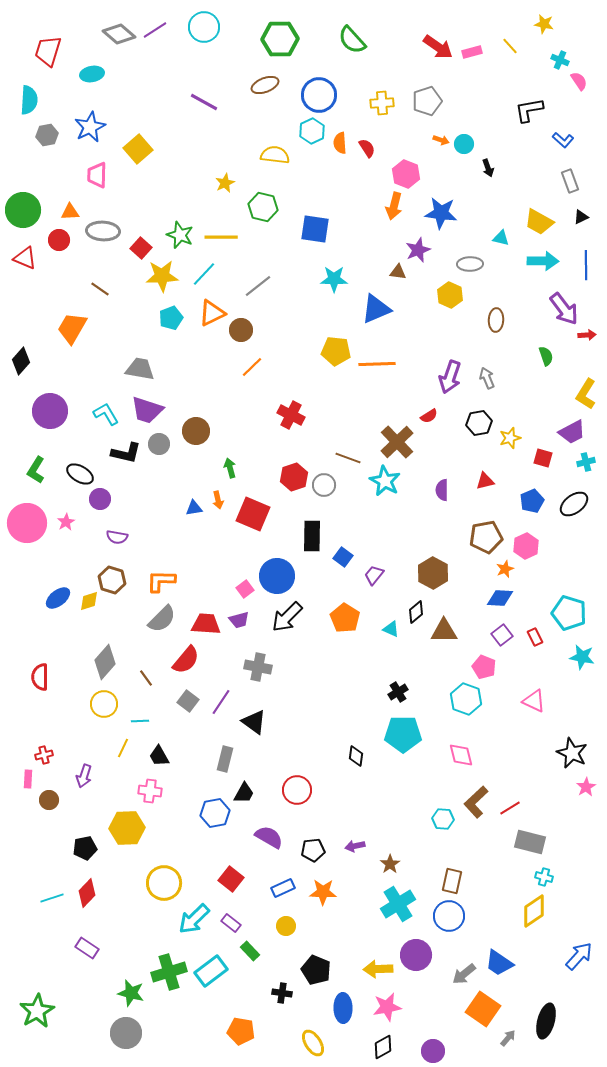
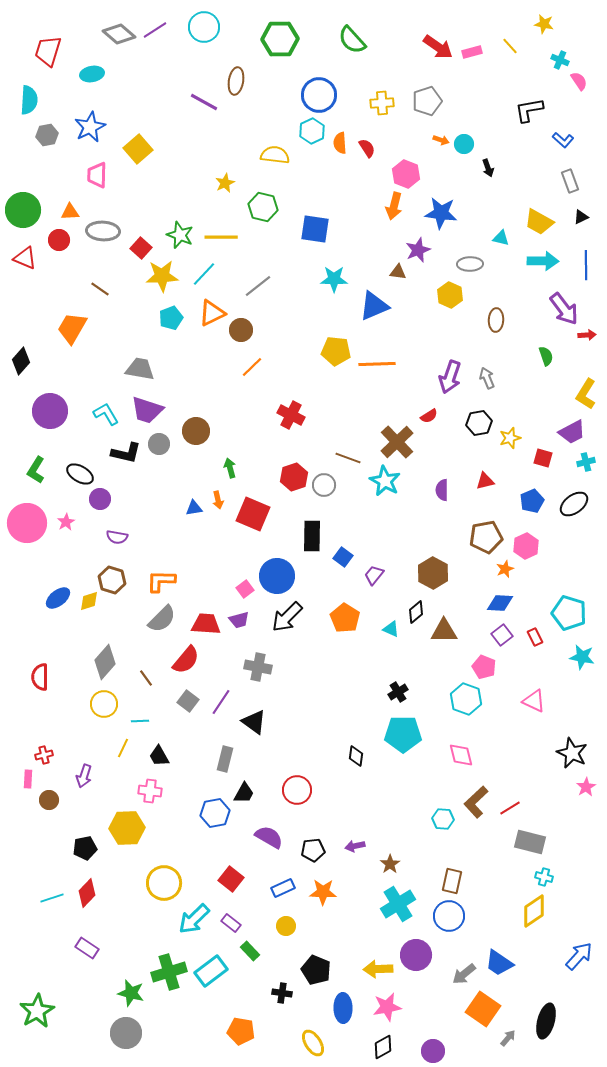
brown ellipse at (265, 85): moved 29 px left, 4 px up; rotated 60 degrees counterclockwise
blue triangle at (376, 309): moved 2 px left, 3 px up
blue diamond at (500, 598): moved 5 px down
